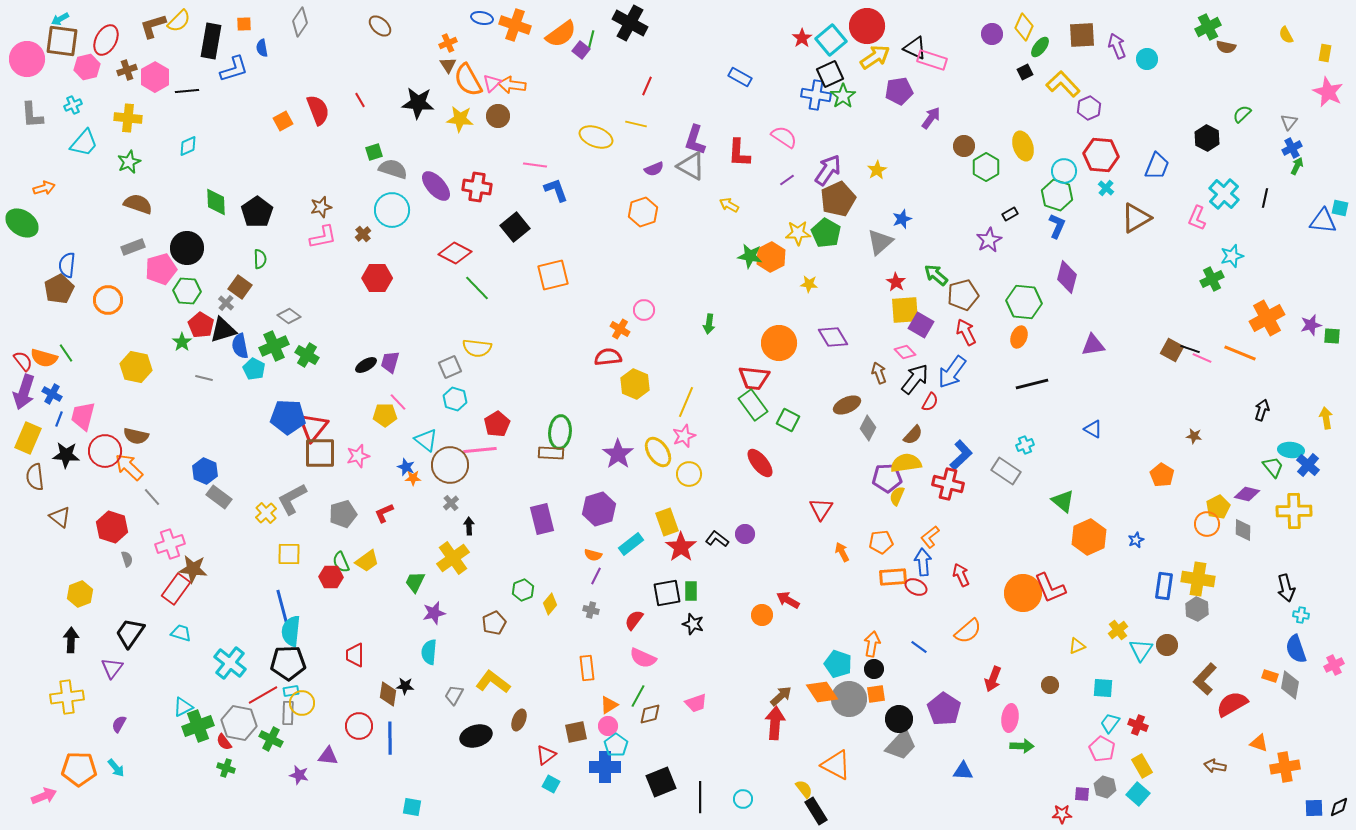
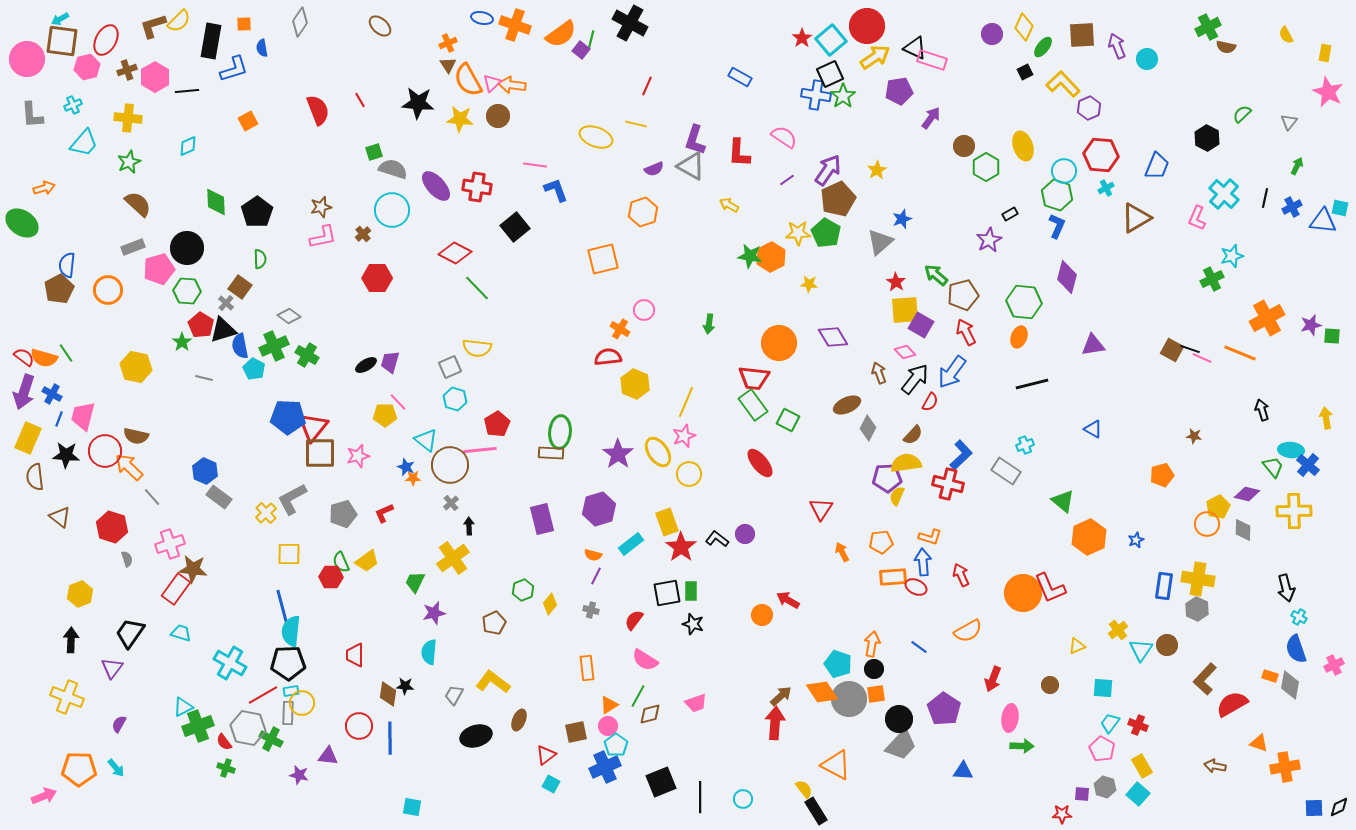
green ellipse at (1040, 47): moved 3 px right
orange square at (283, 121): moved 35 px left
blue cross at (1292, 148): moved 59 px down
cyan cross at (1106, 188): rotated 21 degrees clockwise
brown semicircle at (138, 204): rotated 24 degrees clockwise
pink pentagon at (161, 269): moved 2 px left
orange square at (553, 275): moved 50 px right, 16 px up
orange circle at (108, 300): moved 10 px up
red semicircle at (23, 361): moved 1 px right, 4 px up; rotated 15 degrees counterclockwise
black arrow at (1262, 410): rotated 35 degrees counterclockwise
orange pentagon at (1162, 475): rotated 25 degrees clockwise
orange L-shape at (930, 537): rotated 125 degrees counterclockwise
cyan cross at (1301, 615): moved 2 px left, 2 px down; rotated 21 degrees clockwise
orange semicircle at (968, 631): rotated 12 degrees clockwise
pink semicircle at (643, 658): moved 2 px right, 2 px down; rotated 8 degrees clockwise
cyan cross at (230, 663): rotated 8 degrees counterclockwise
yellow cross at (67, 697): rotated 28 degrees clockwise
gray hexagon at (239, 723): moved 9 px right, 5 px down
blue cross at (605, 767): rotated 24 degrees counterclockwise
